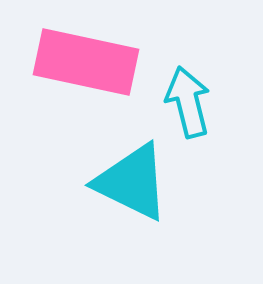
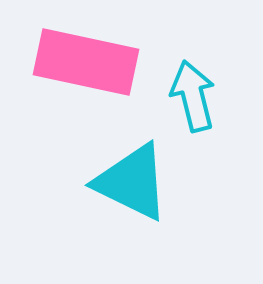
cyan arrow: moved 5 px right, 6 px up
